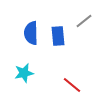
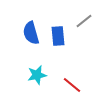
blue semicircle: rotated 15 degrees counterclockwise
cyan star: moved 13 px right, 2 px down
